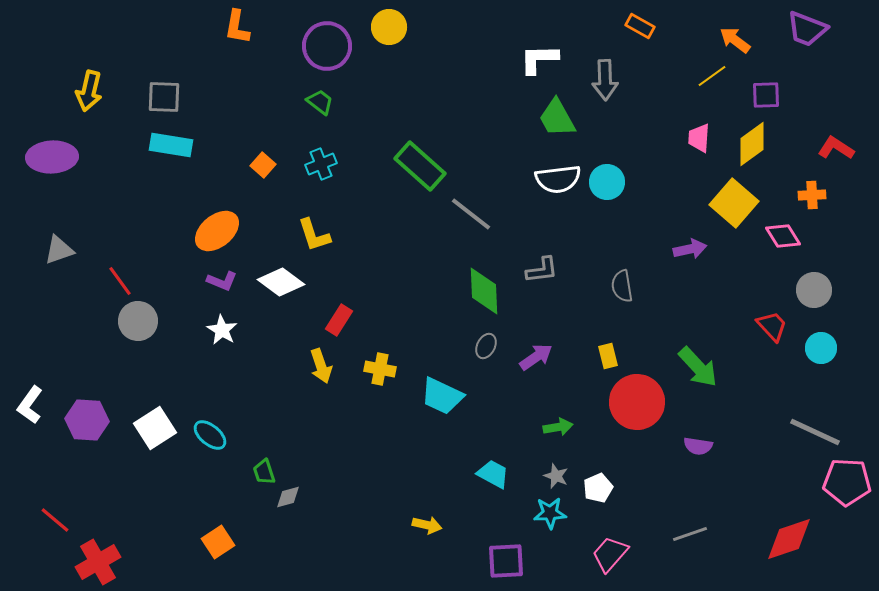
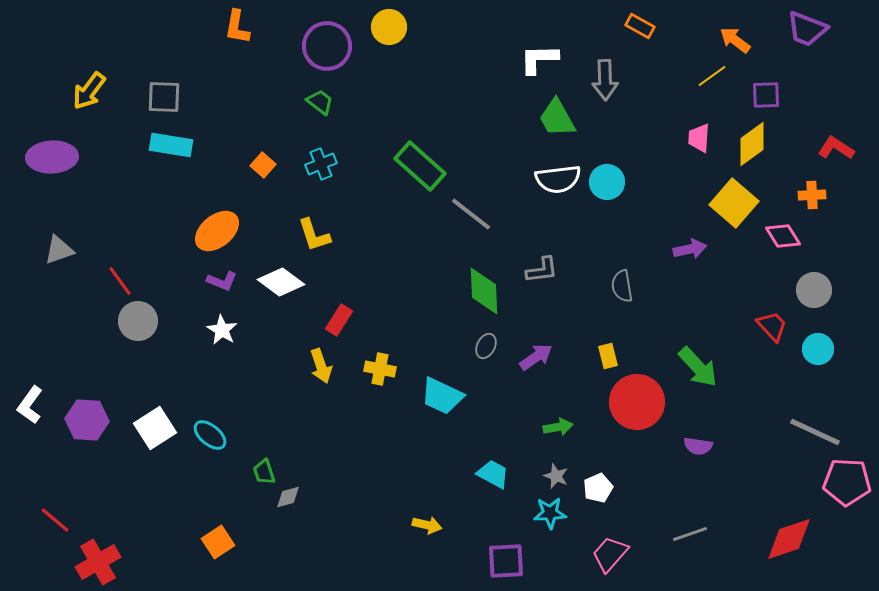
yellow arrow at (89, 91): rotated 24 degrees clockwise
cyan circle at (821, 348): moved 3 px left, 1 px down
